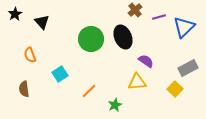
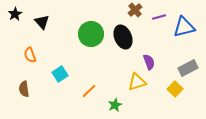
blue triangle: rotated 30 degrees clockwise
green circle: moved 5 px up
purple semicircle: moved 3 px right, 1 px down; rotated 35 degrees clockwise
yellow triangle: rotated 12 degrees counterclockwise
